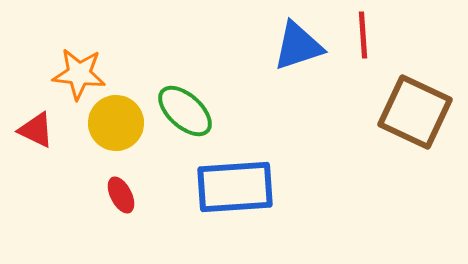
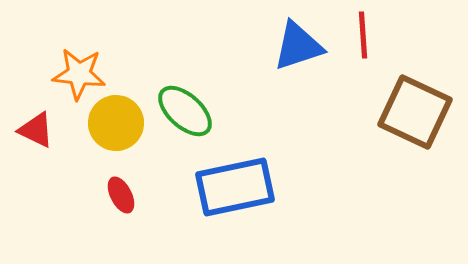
blue rectangle: rotated 8 degrees counterclockwise
